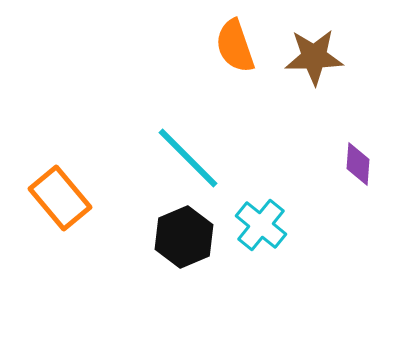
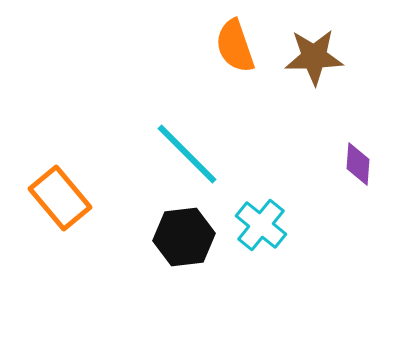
cyan line: moved 1 px left, 4 px up
black hexagon: rotated 16 degrees clockwise
